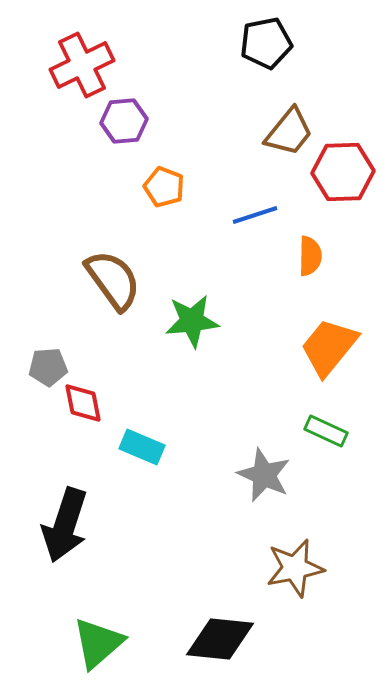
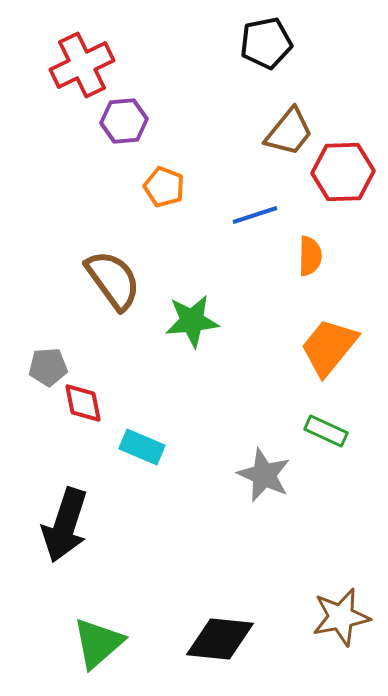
brown star: moved 46 px right, 49 px down
